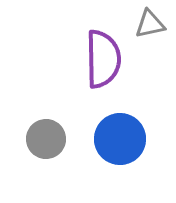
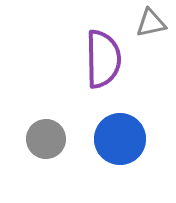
gray triangle: moved 1 px right, 1 px up
